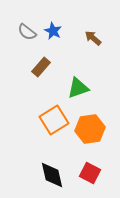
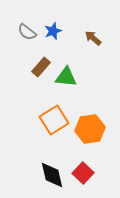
blue star: rotated 24 degrees clockwise
green triangle: moved 12 px left, 11 px up; rotated 25 degrees clockwise
red square: moved 7 px left; rotated 15 degrees clockwise
